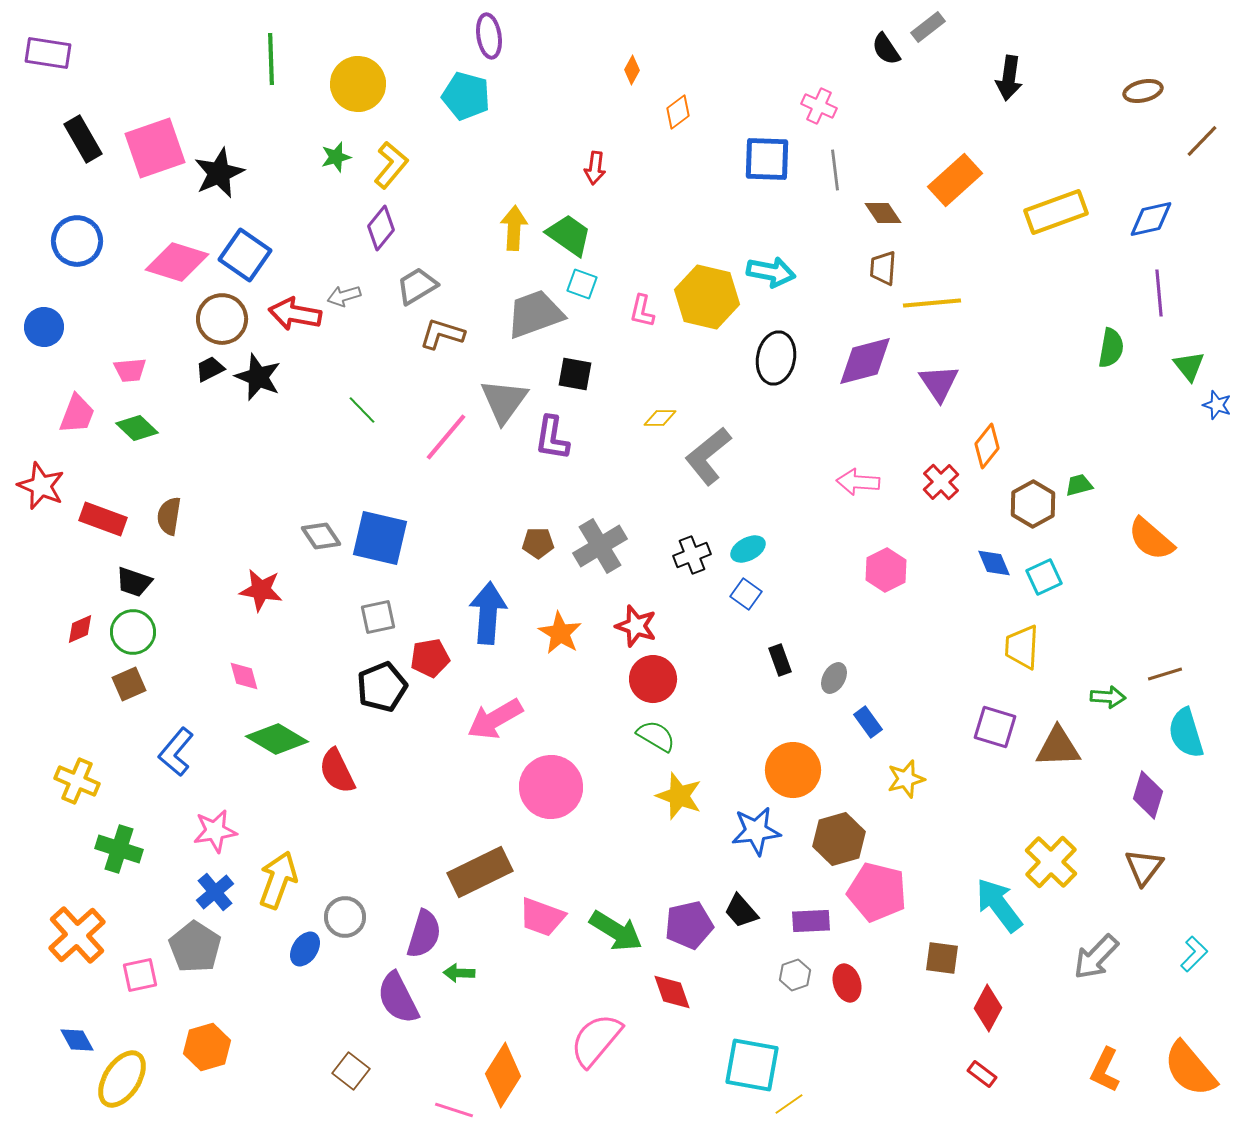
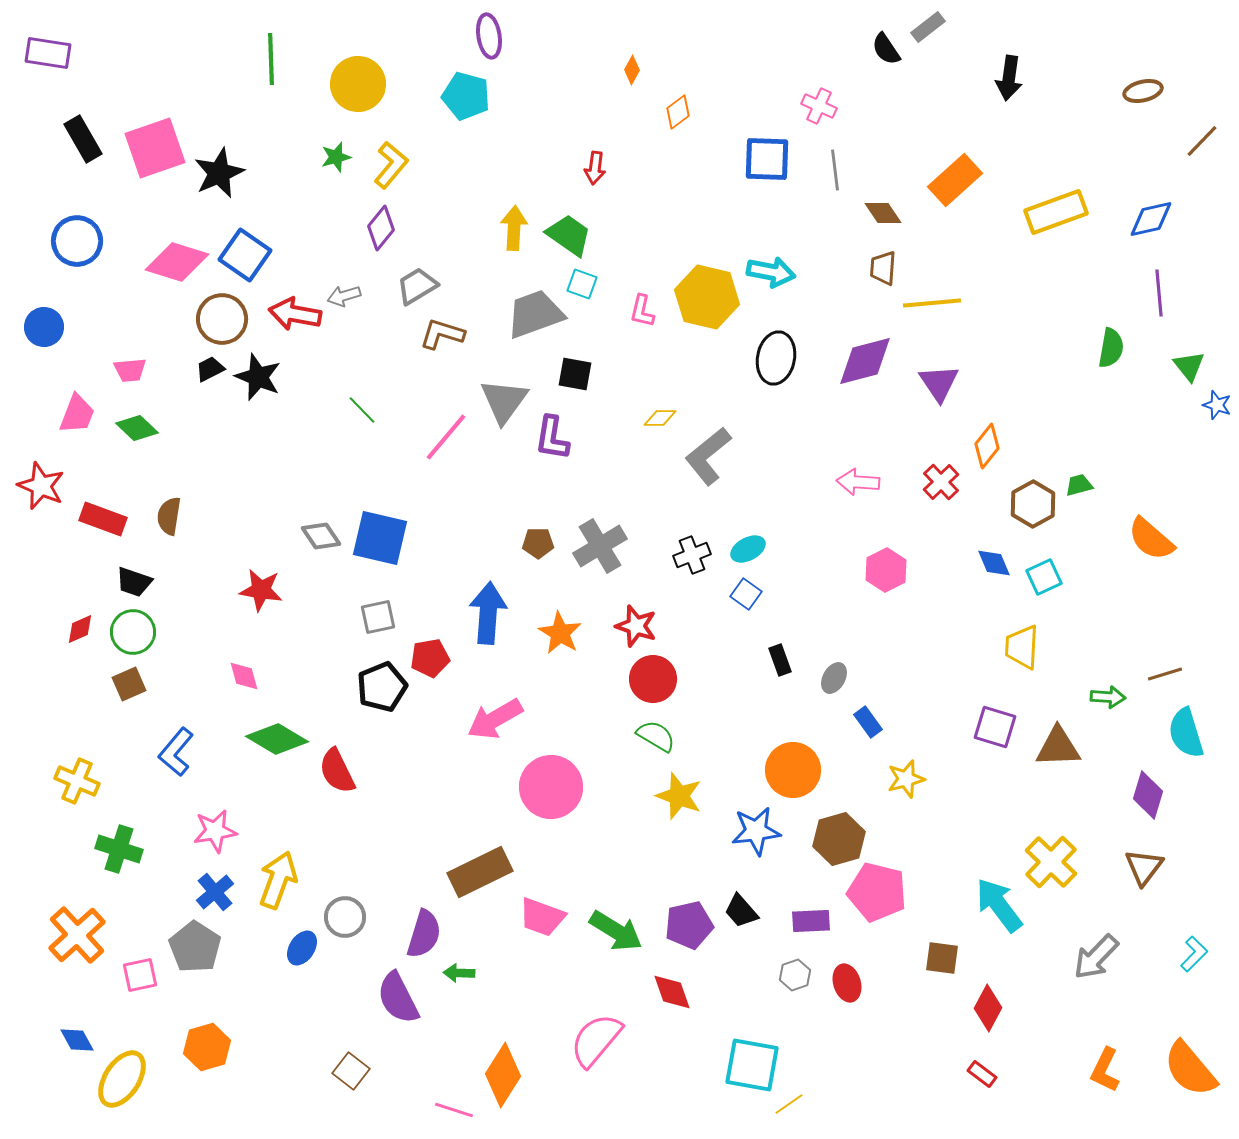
blue ellipse at (305, 949): moved 3 px left, 1 px up
